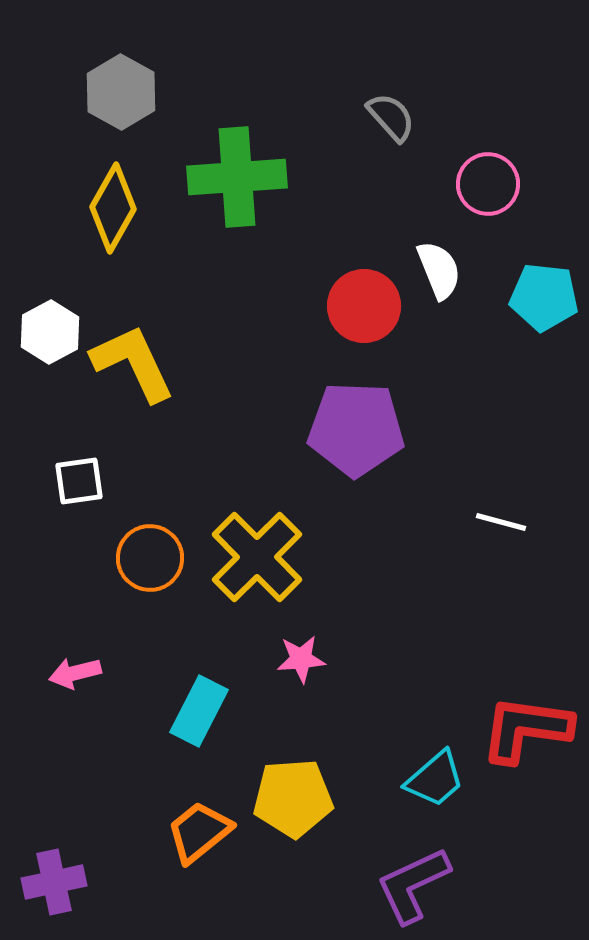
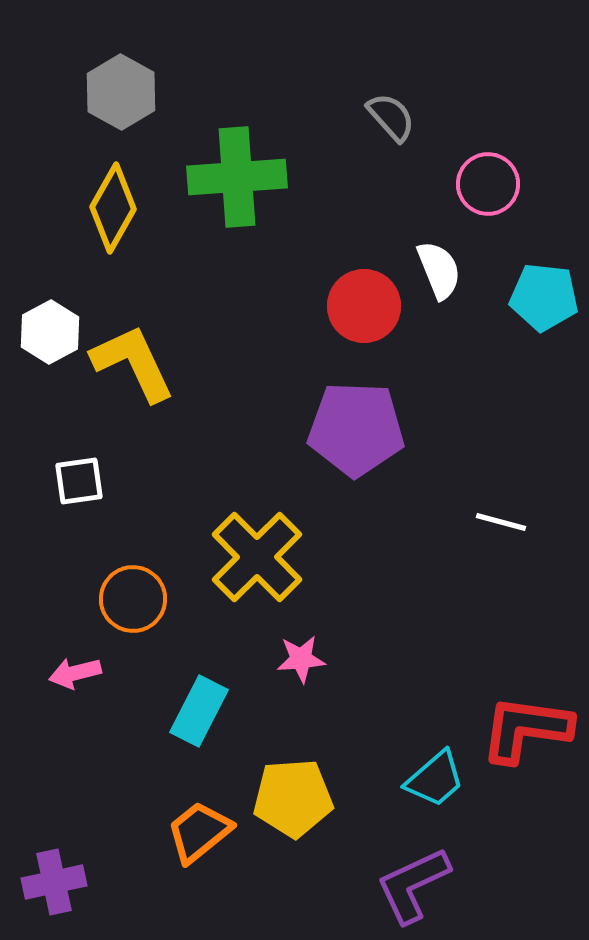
orange circle: moved 17 px left, 41 px down
